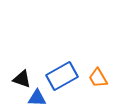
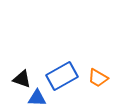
orange trapezoid: rotated 30 degrees counterclockwise
